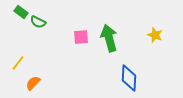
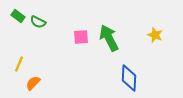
green rectangle: moved 3 px left, 4 px down
green arrow: rotated 12 degrees counterclockwise
yellow line: moved 1 px right, 1 px down; rotated 14 degrees counterclockwise
